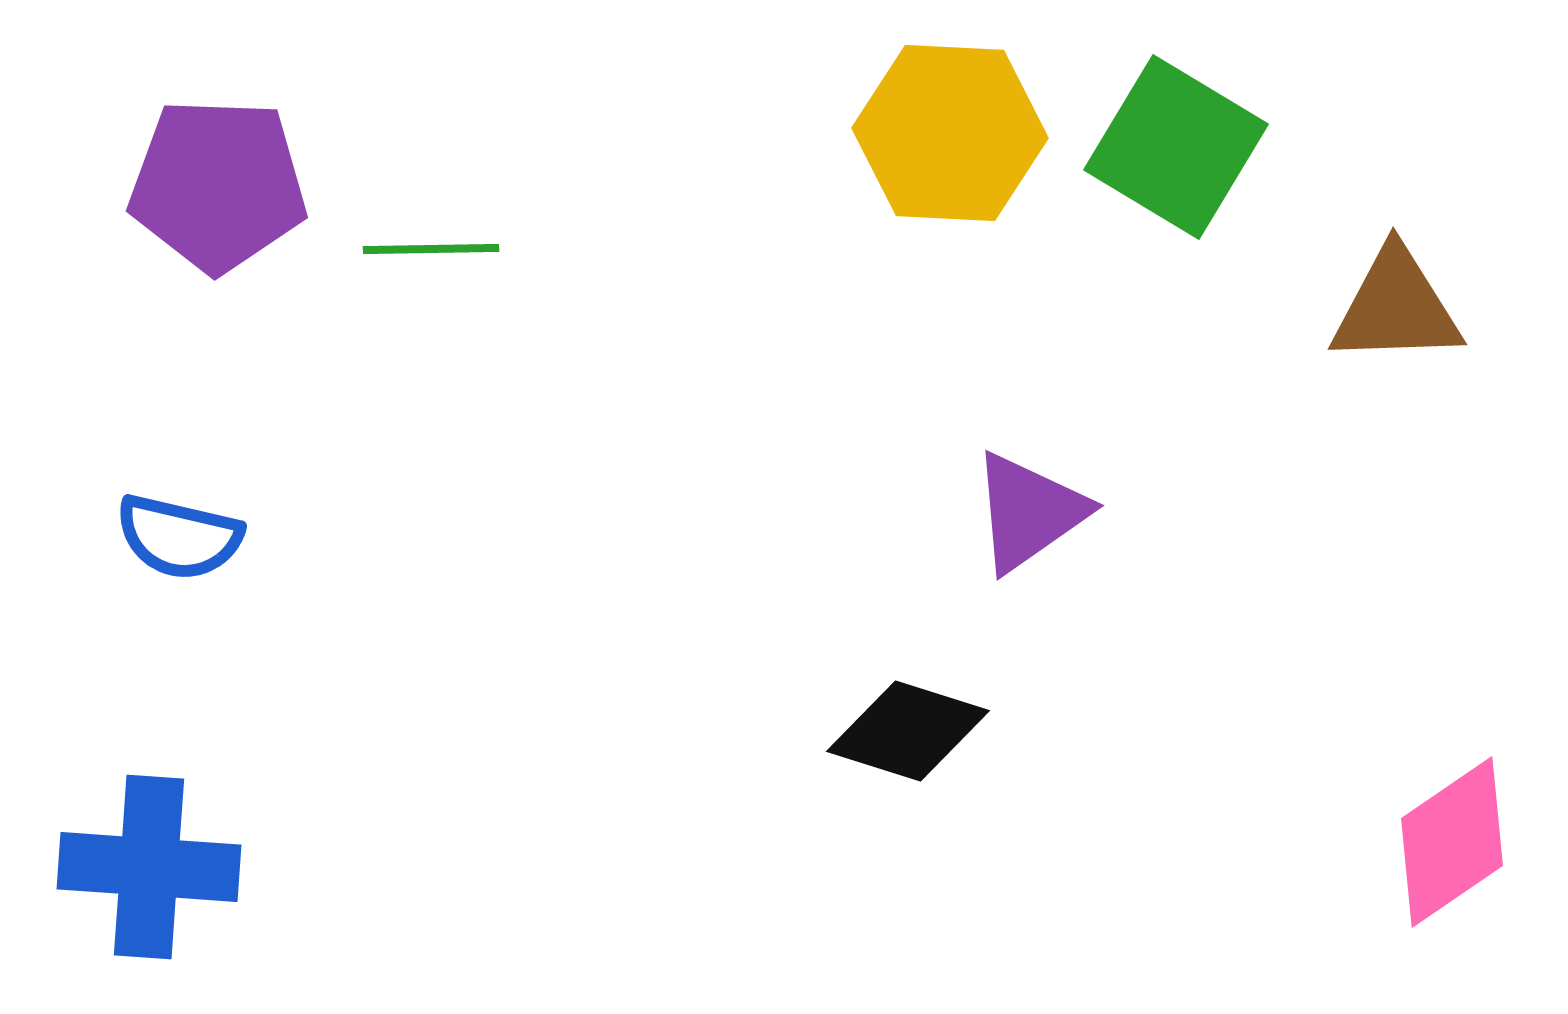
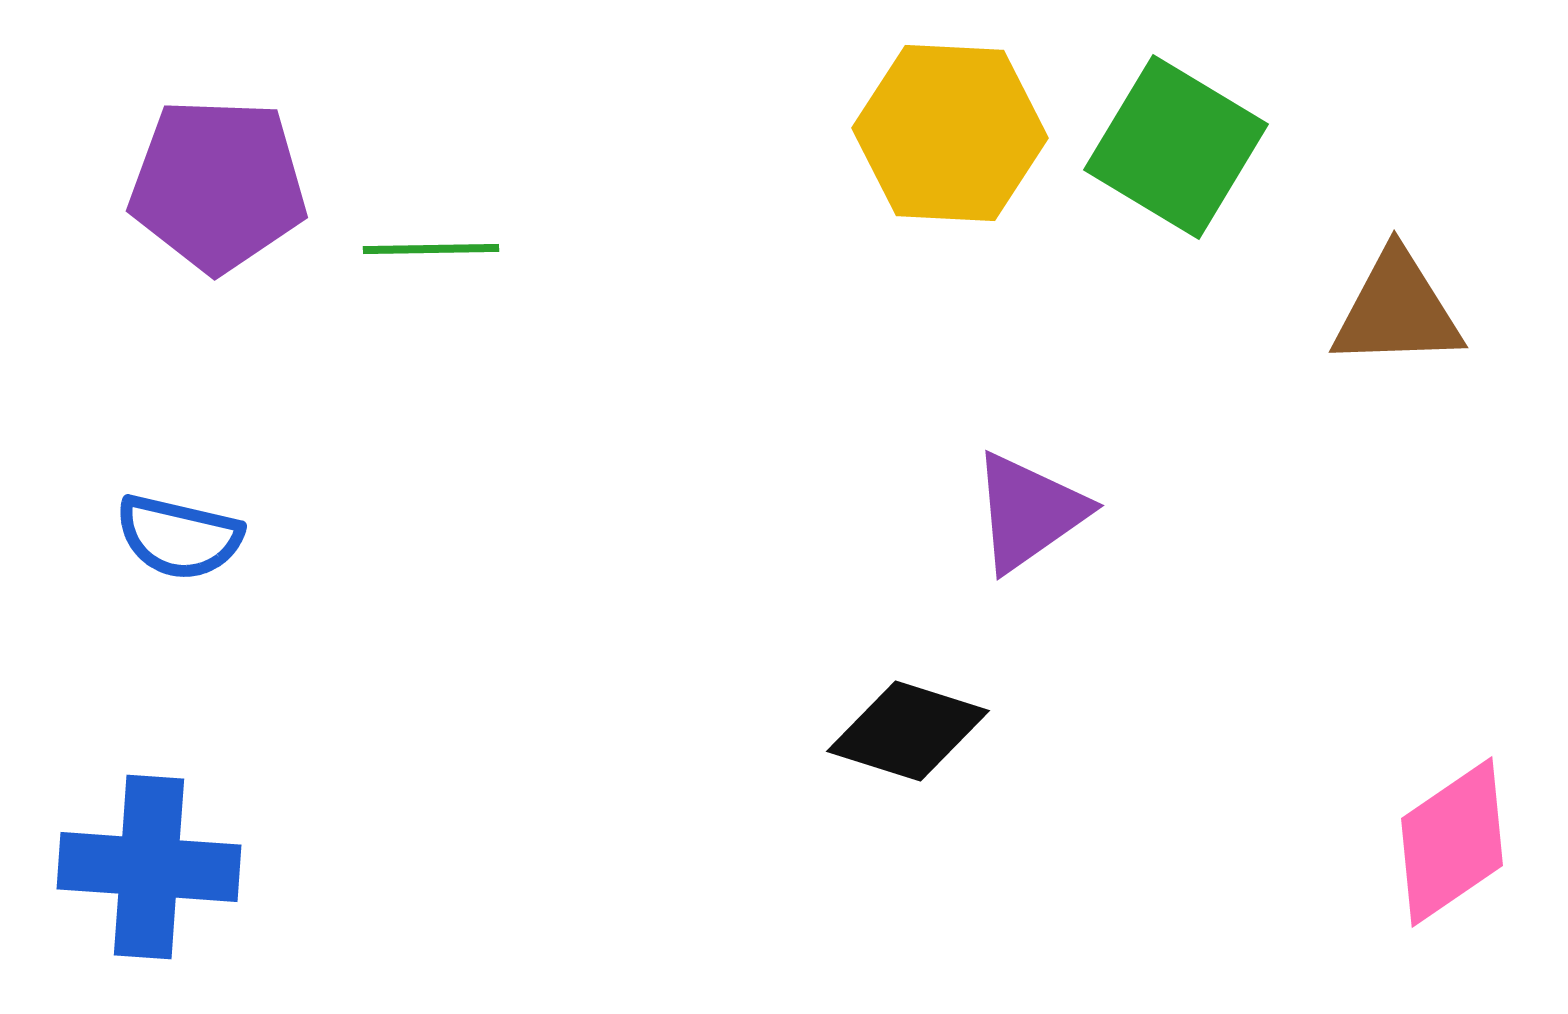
brown triangle: moved 1 px right, 3 px down
